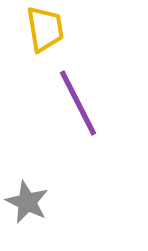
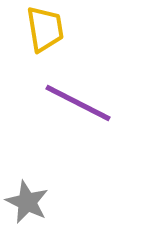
purple line: rotated 36 degrees counterclockwise
